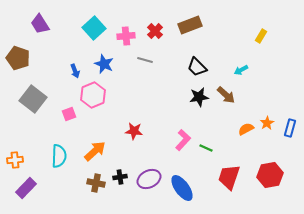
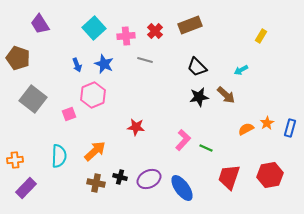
blue arrow: moved 2 px right, 6 px up
red star: moved 2 px right, 4 px up
black cross: rotated 24 degrees clockwise
